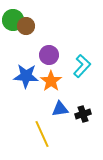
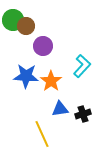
purple circle: moved 6 px left, 9 px up
